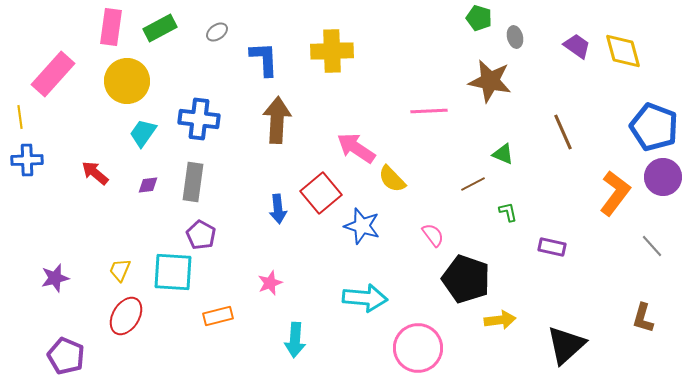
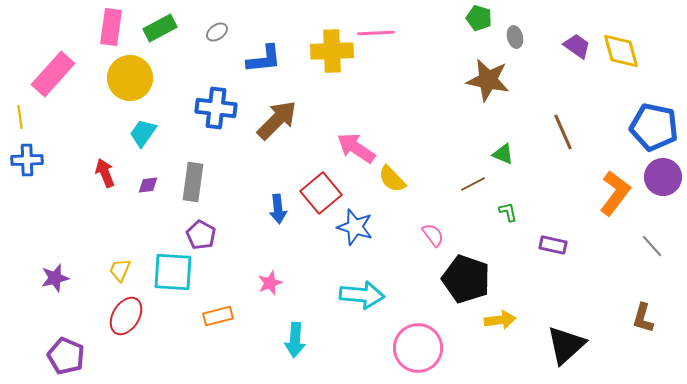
yellow diamond at (623, 51): moved 2 px left
blue L-shape at (264, 59): rotated 87 degrees clockwise
yellow circle at (127, 81): moved 3 px right, 3 px up
brown star at (490, 81): moved 2 px left, 1 px up
pink line at (429, 111): moved 53 px left, 78 px up
blue cross at (199, 119): moved 17 px right, 11 px up
brown arrow at (277, 120): rotated 42 degrees clockwise
blue pentagon at (654, 127): rotated 9 degrees counterclockwise
red arrow at (95, 173): moved 10 px right; rotated 28 degrees clockwise
blue star at (362, 226): moved 7 px left, 1 px down
purple rectangle at (552, 247): moved 1 px right, 2 px up
cyan arrow at (365, 298): moved 3 px left, 3 px up
